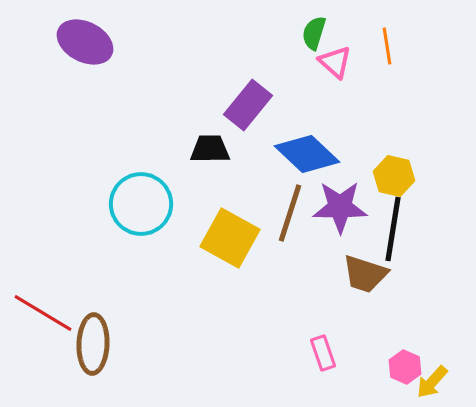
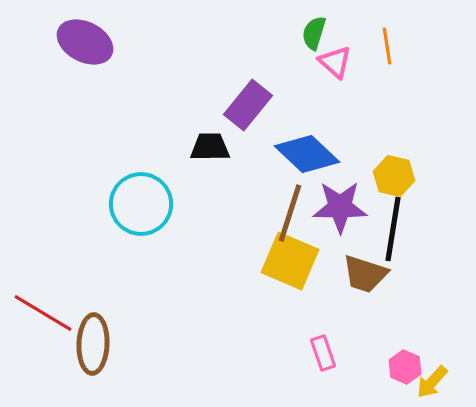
black trapezoid: moved 2 px up
yellow square: moved 60 px right, 23 px down; rotated 6 degrees counterclockwise
